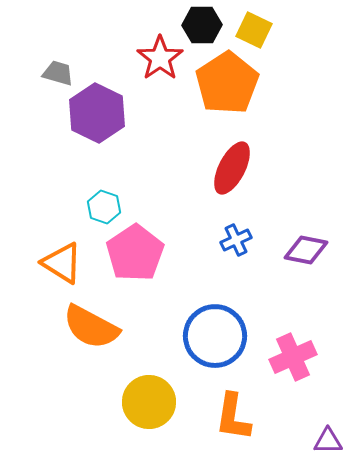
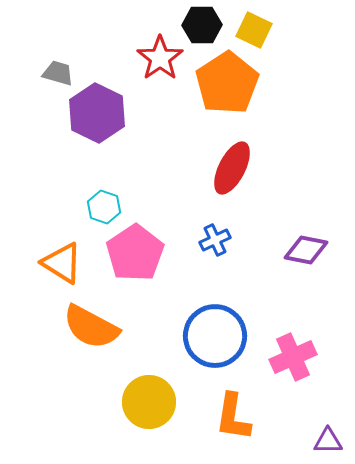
blue cross: moved 21 px left
